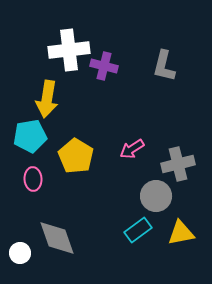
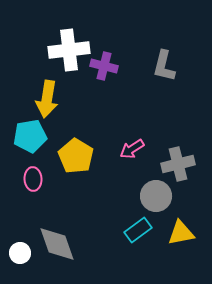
gray diamond: moved 6 px down
